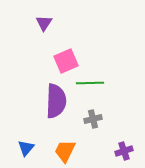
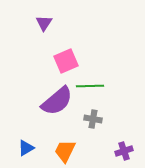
green line: moved 3 px down
purple semicircle: moved 1 px right; rotated 48 degrees clockwise
gray cross: rotated 24 degrees clockwise
blue triangle: rotated 18 degrees clockwise
